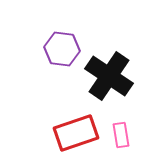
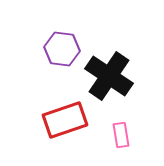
red rectangle: moved 11 px left, 13 px up
